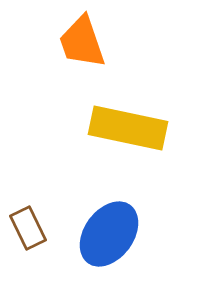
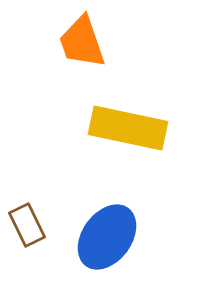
brown rectangle: moved 1 px left, 3 px up
blue ellipse: moved 2 px left, 3 px down
